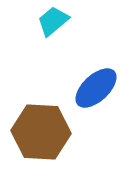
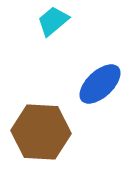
blue ellipse: moved 4 px right, 4 px up
